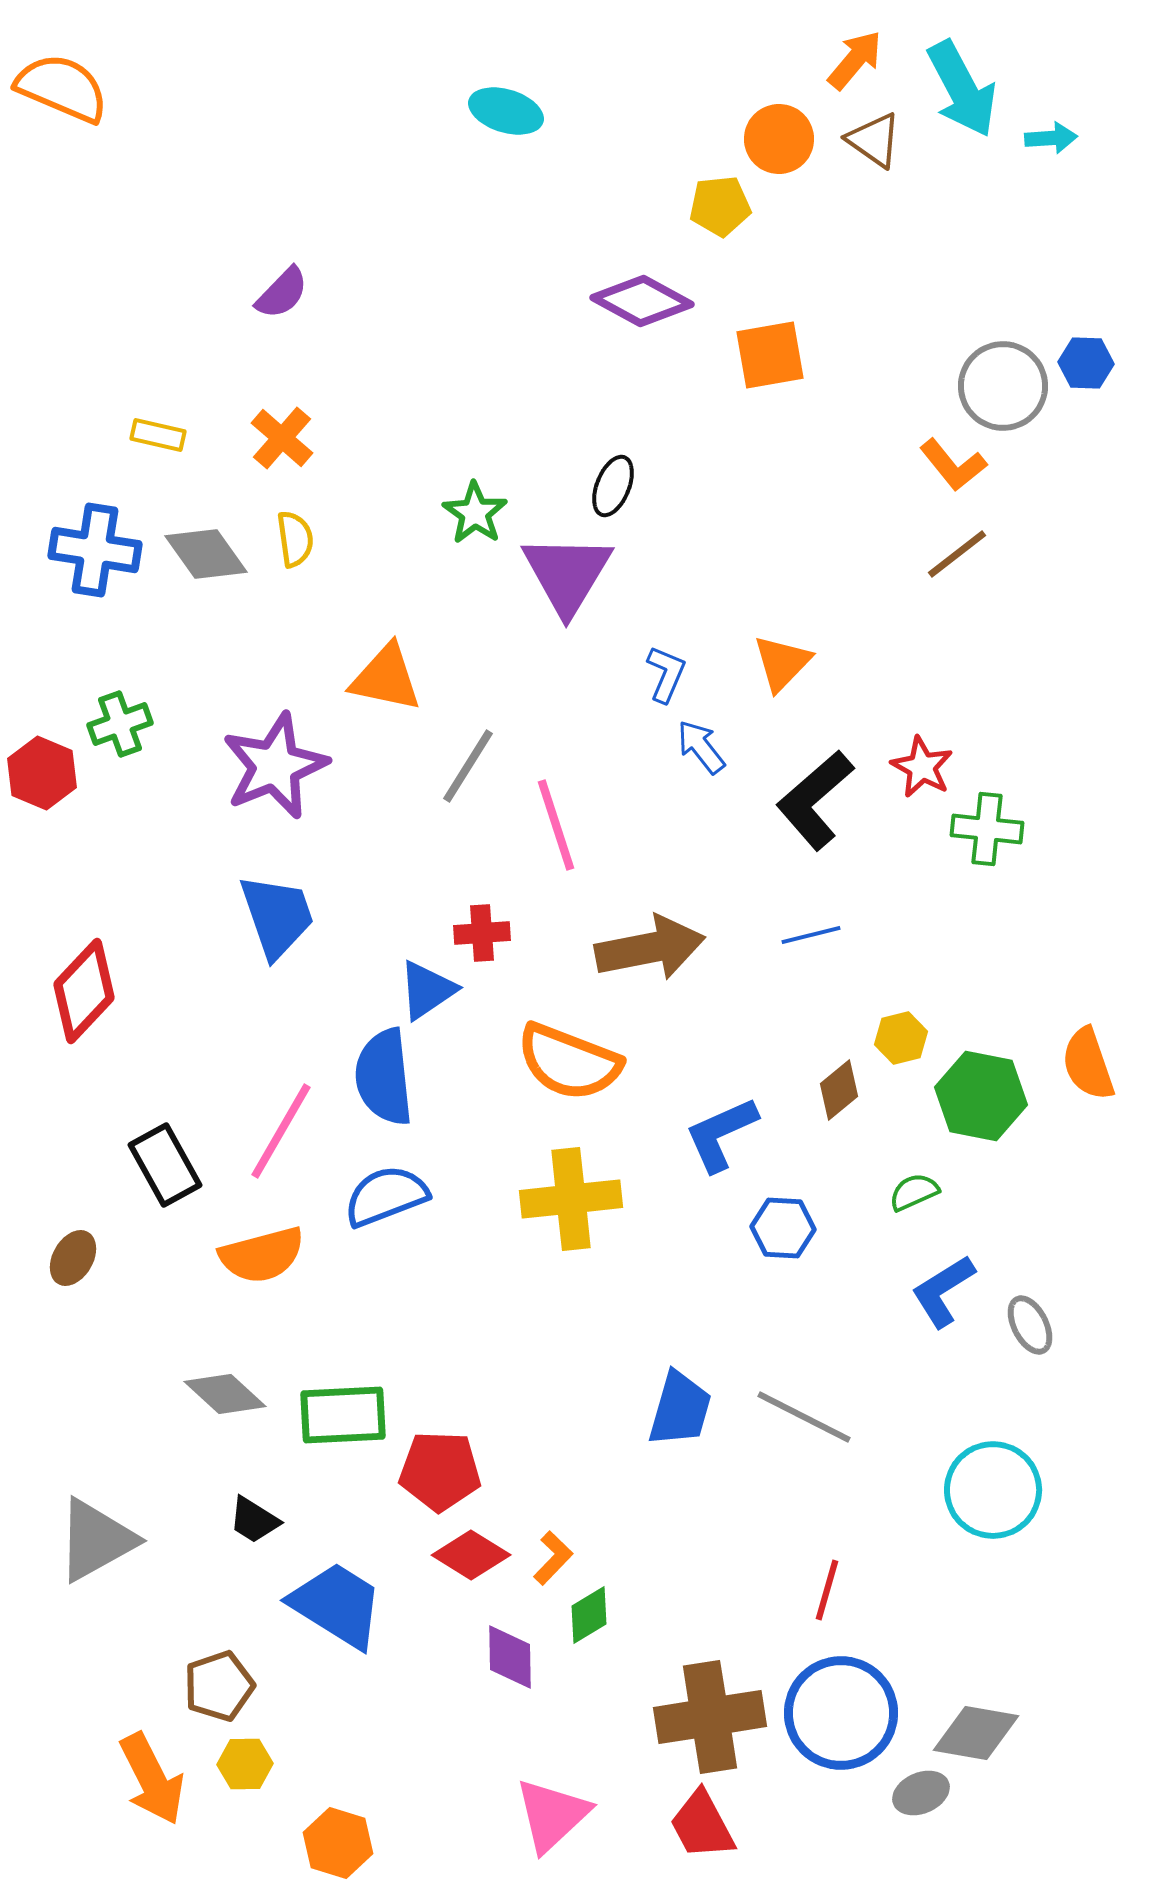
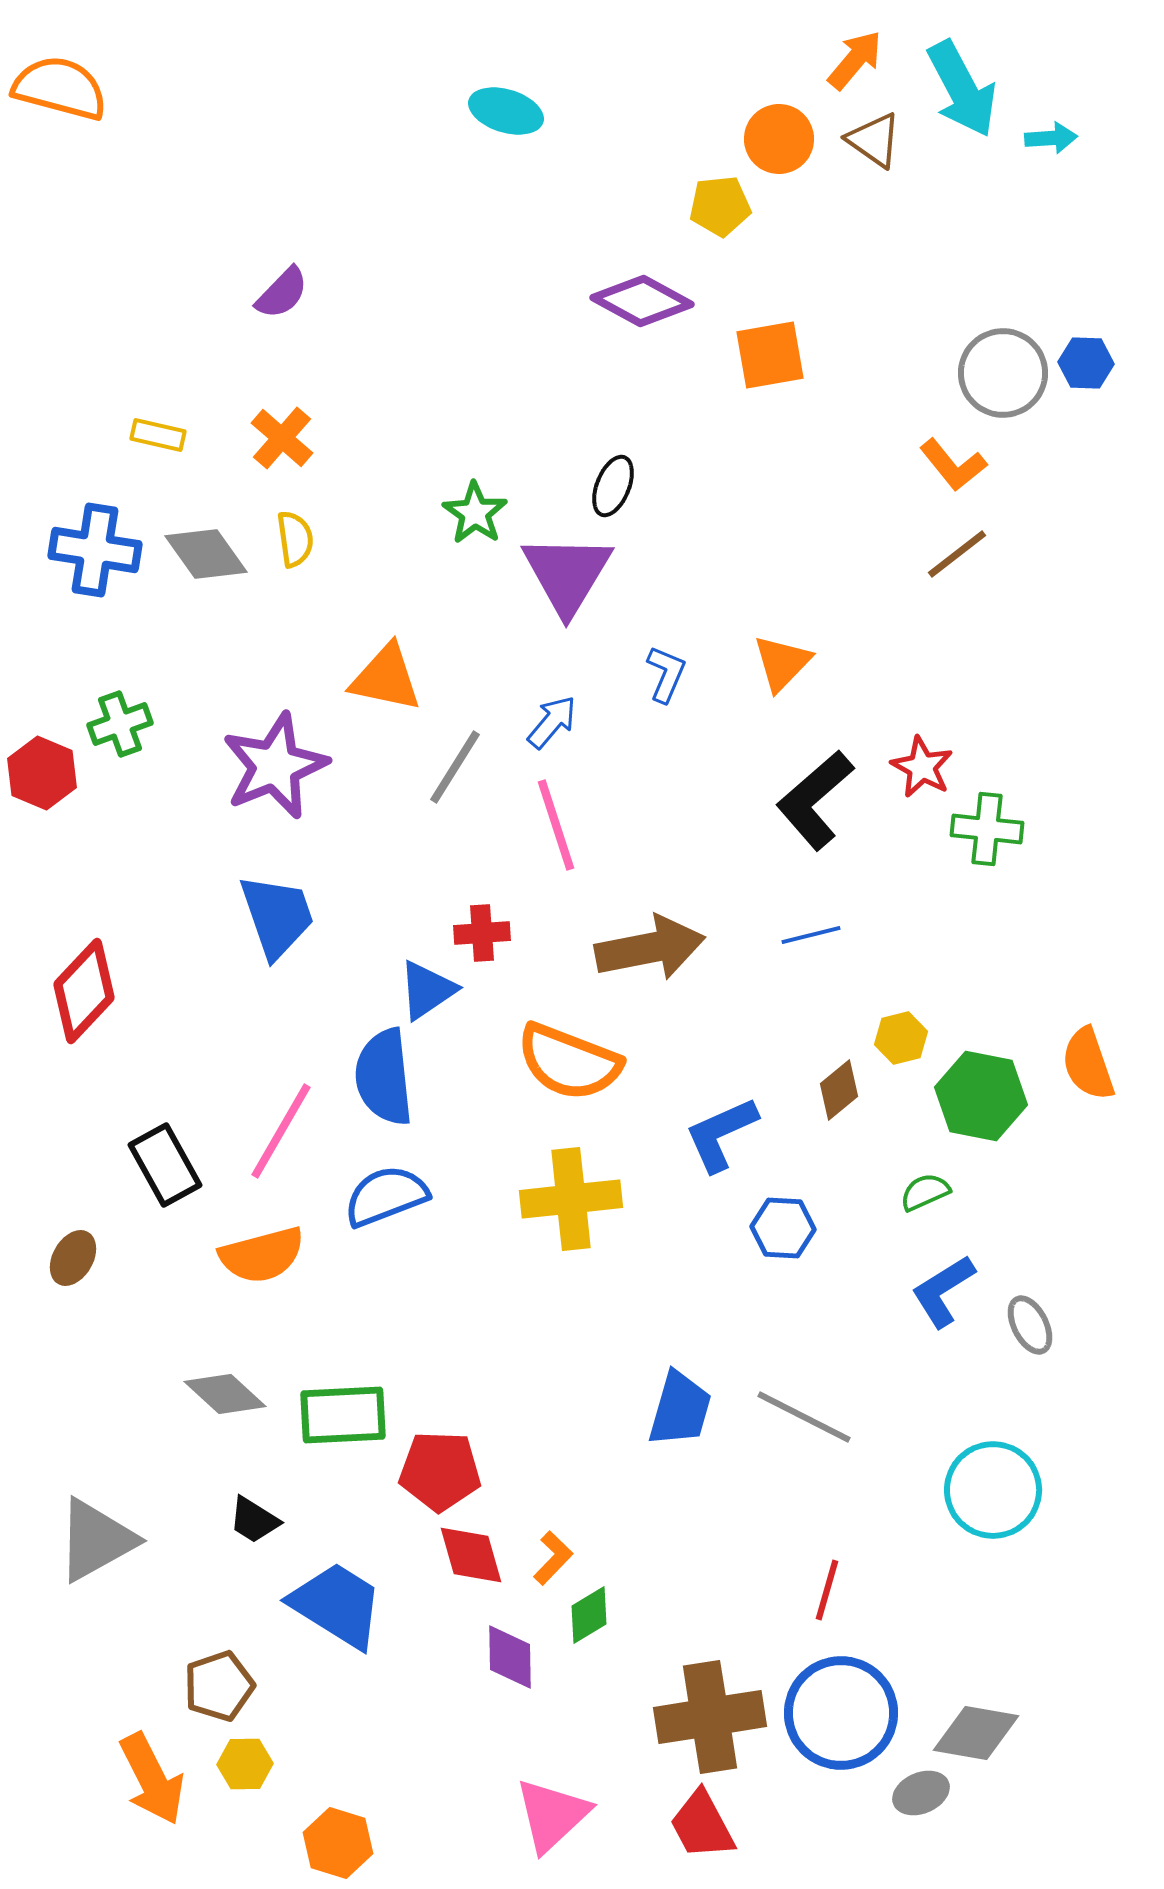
orange semicircle at (62, 88): moved 2 px left; rotated 8 degrees counterclockwise
gray circle at (1003, 386): moved 13 px up
blue arrow at (701, 747): moved 149 px left, 25 px up; rotated 78 degrees clockwise
gray line at (468, 766): moved 13 px left, 1 px down
green semicircle at (914, 1192): moved 11 px right
red diamond at (471, 1555): rotated 42 degrees clockwise
